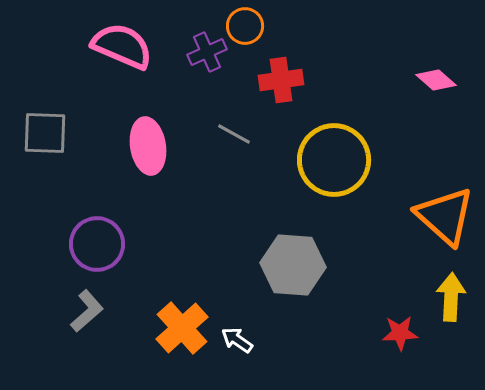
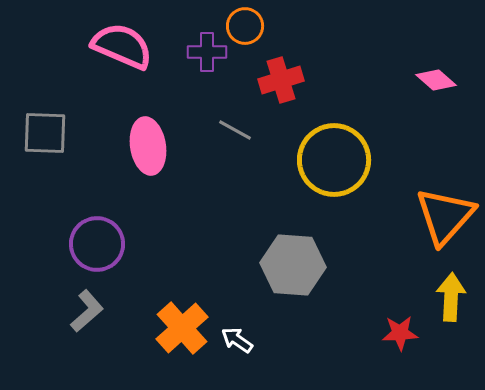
purple cross: rotated 24 degrees clockwise
red cross: rotated 9 degrees counterclockwise
gray line: moved 1 px right, 4 px up
orange triangle: rotated 30 degrees clockwise
